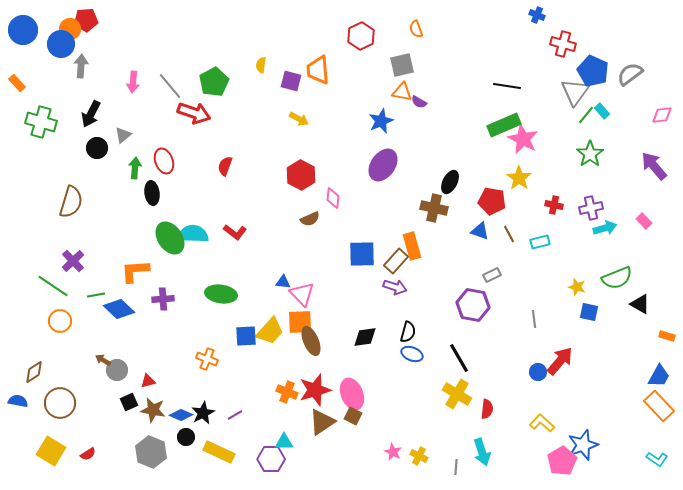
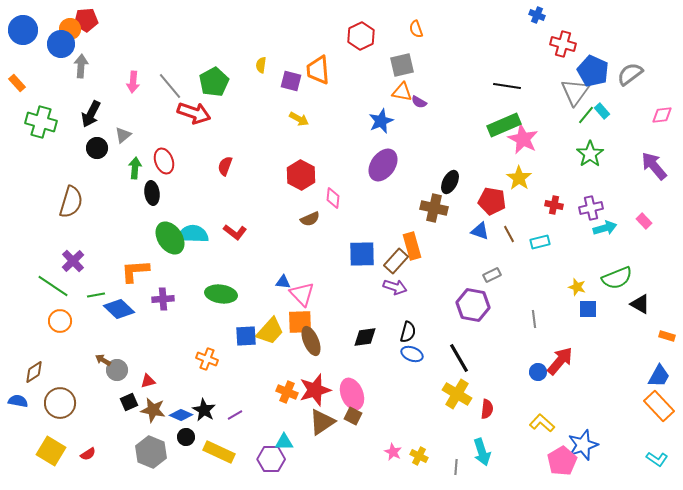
blue square at (589, 312): moved 1 px left, 3 px up; rotated 12 degrees counterclockwise
black star at (203, 413): moved 1 px right, 3 px up; rotated 15 degrees counterclockwise
